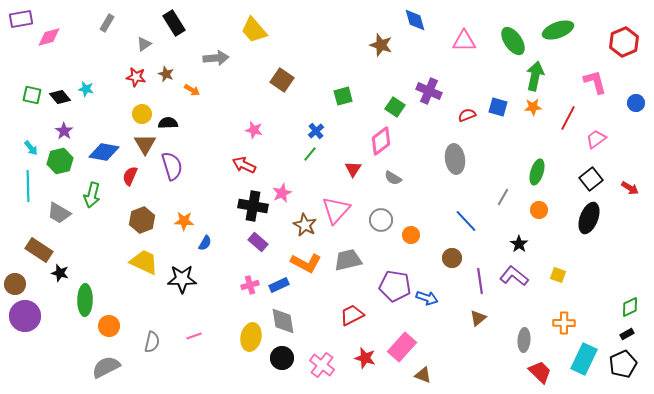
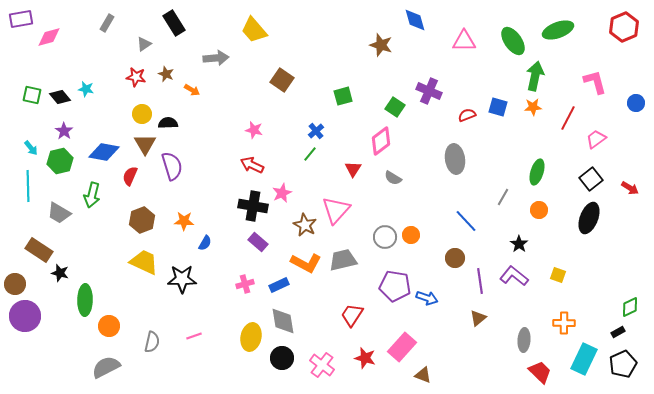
red hexagon at (624, 42): moved 15 px up
red arrow at (244, 165): moved 8 px right
gray circle at (381, 220): moved 4 px right, 17 px down
brown circle at (452, 258): moved 3 px right
gray trapezoid at (348, 260): moved 5 px left
pink cross at (250, 285): moved 5 px left, 1 px up
red trapezoid at (352, 315): rotated 30 degrees counterclockwise
black rectangle at (627, 334): moved 9 px left, 2 px up
